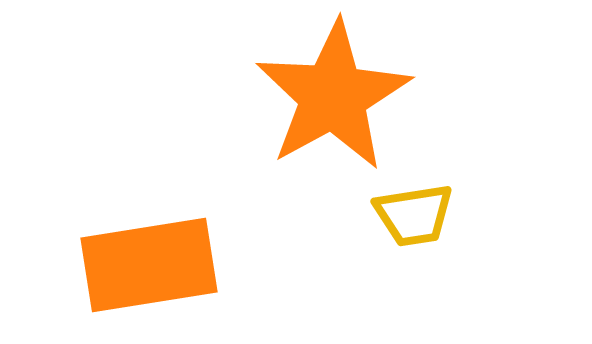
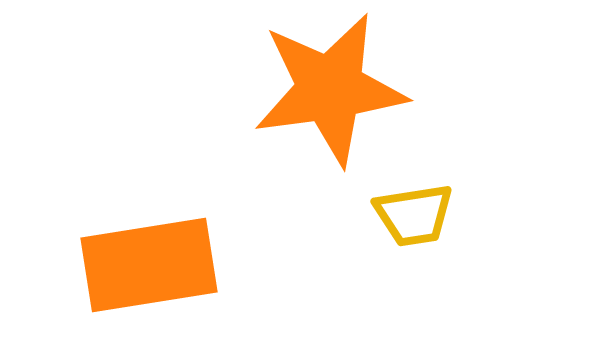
orange star: moved 3 px left, 7 px up; rotated 21 degrees clockwise
